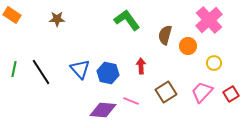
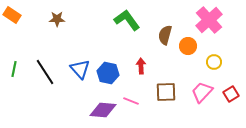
yellow circle: moved 1 px up
black line: moved 4 px right
brown square: rotated 30 degrees clockwise
